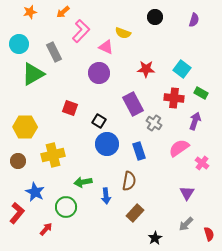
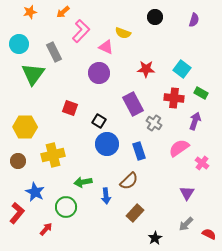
green triangle: rotated 25 degrees counterclockwise
brown semicircle: rotated 36 degrees clockwise
red semicircle: rotated 48 degrees counterclockwise
